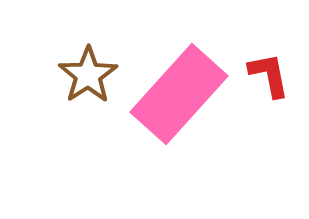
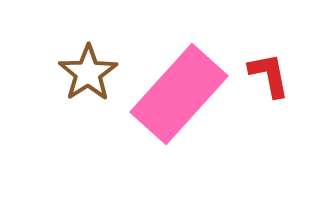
brown star: moved 2 px up
